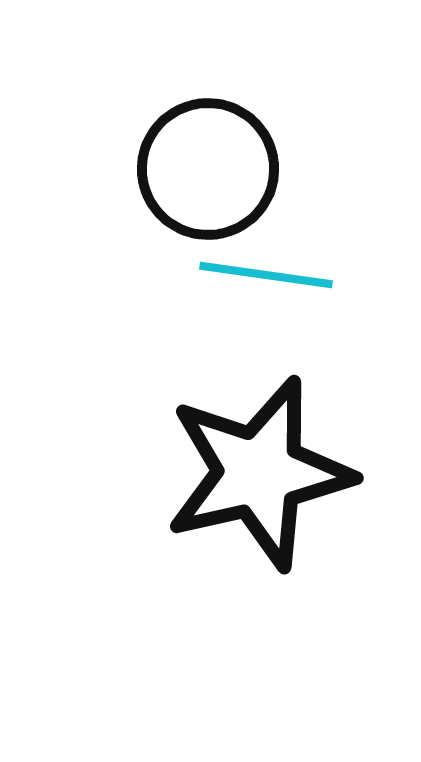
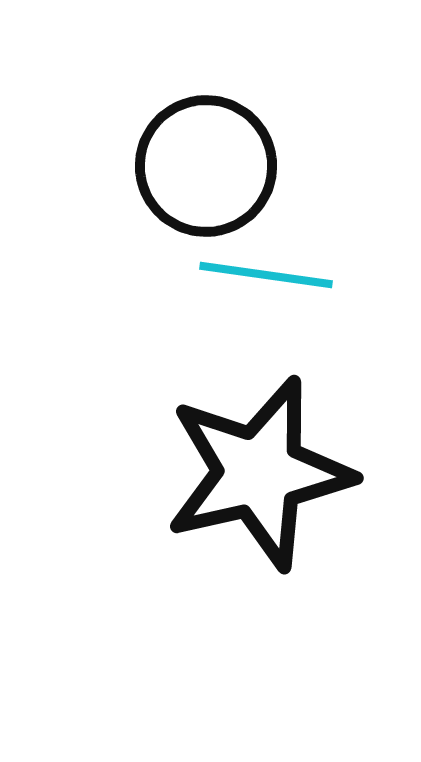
black circle: moved 2 px left, 3 px up
